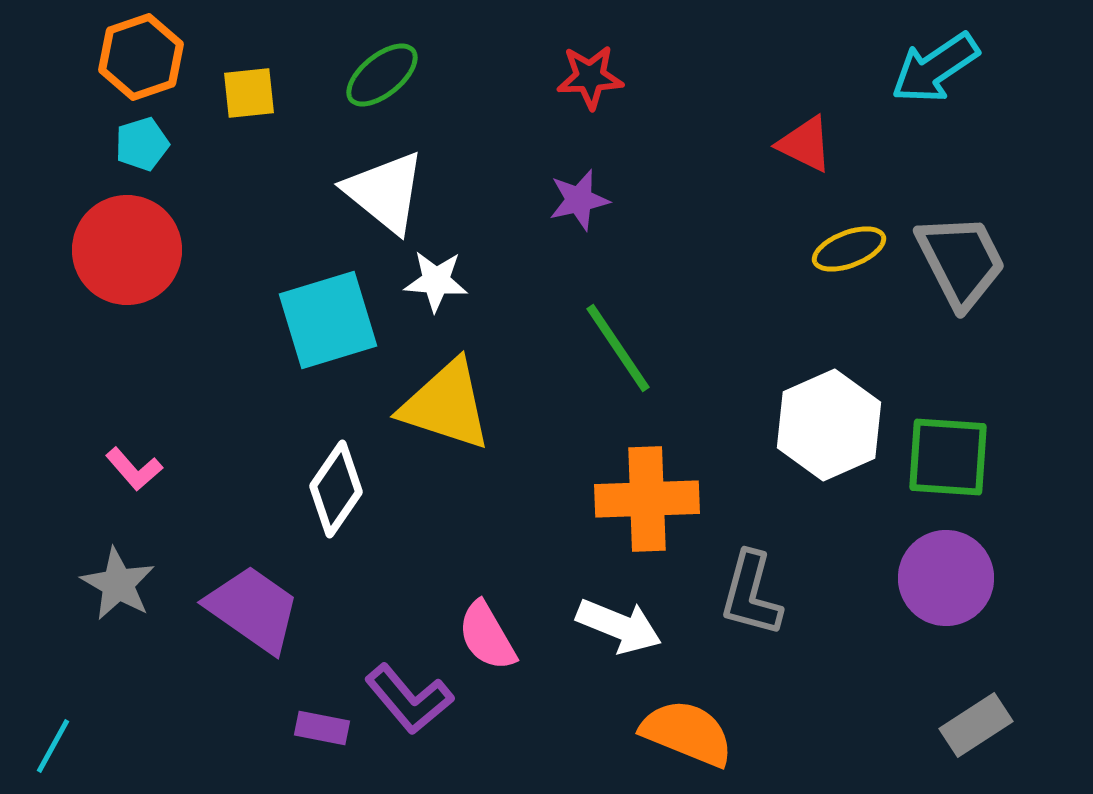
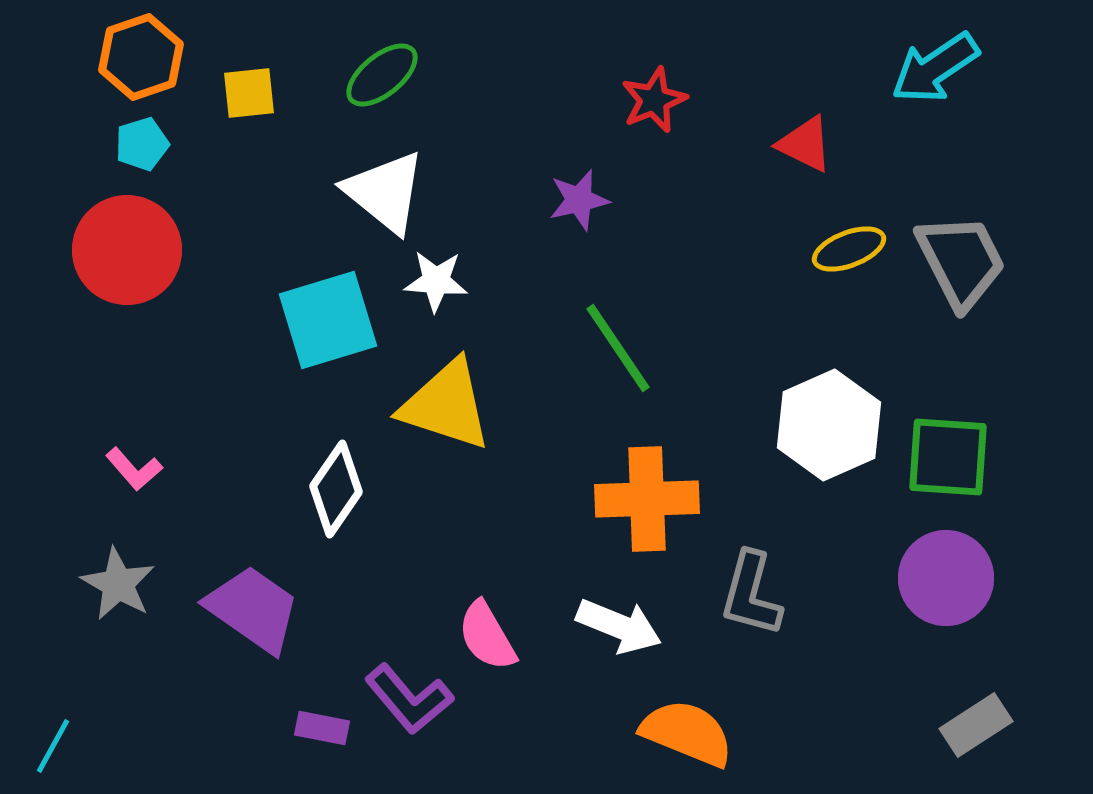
red star: moved 64 px right, 23 px down; rotated 20 degrees counterclockwise
